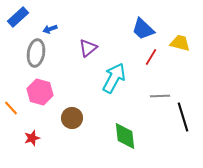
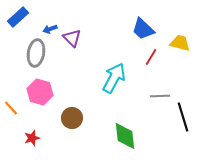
purple triangle: moved 16 px left, 10 px up; rotated 36 degrees counterclockwise
